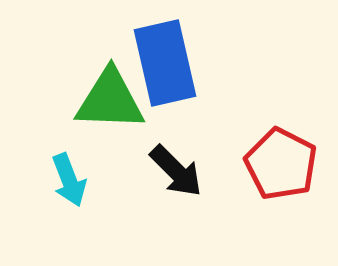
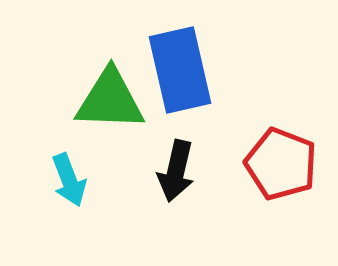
blue rectangle: moved 15 px right, 7 px down
red pentagon: rotated 6 degrees counterclockwise
black arrow: rotated 58 degrees clockwise
